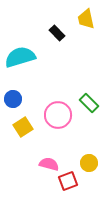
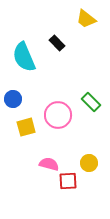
yellow trapezoid: rotated 40 degrees counterclockwise
black rectangle: moved 10 px down
cyan semicircle: moved 4 px right; rotated 96 degrees counterclockwise
green rectangle: moved 2 px right, 1 px up
yellow square: moved 3 px right; rotated 18 degrees clockwise
red square: rotated 18 degrees clockwise
